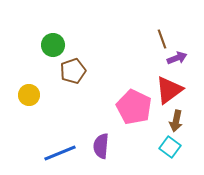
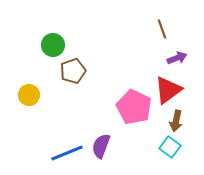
brown line: moved 10 px up
red triangle: moved 1 px left
purple semicircle: rotated 15 degrees clockwise
blue line: moved 7 px right
